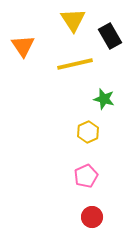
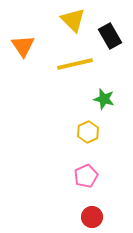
yellow triangle: rotated 12 degrees counterclockwise
